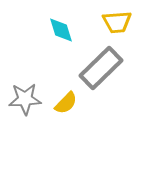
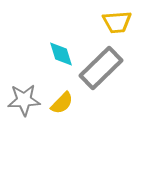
cyan diamond: moved 24 px down
gray star: moved 1 px left, 1 px down
yellow semicircle: moved 4 px left
